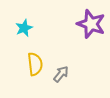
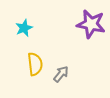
purple star: rotated 8 degrees counterclockwise
